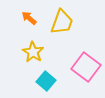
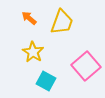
pink square: moved 1 px up; rotated 12 degrees clockwise
cyan square: rotated 12 degrees counterclockwise
